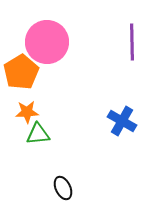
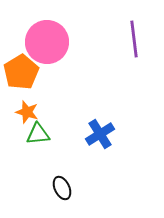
purple line: moved 2 px right, 3 px up; rotated 6 degrees counterclockwise
orange star: rotated 20 degrees clockwise
blue cross: moved 22 px left, 13 px down; rotated 28 degrees clockwise
black ellipse: moved 1 px left
